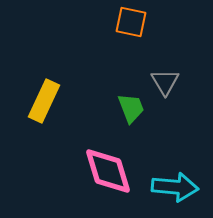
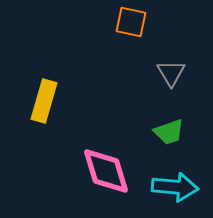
gray triangle: moved 6 px right, 9 px up
yellow rectangle: rotated 9 degrees counterclockwise
green trapezoid: moved 38 px right, 24 px down; rotated 92 degrees clockwise
pink diamond: moved 2 px left
